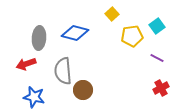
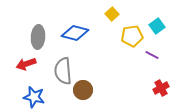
gray ellipse: moved 1 px left, 1 px up
purple line: moved 5 px left, 3 px up
